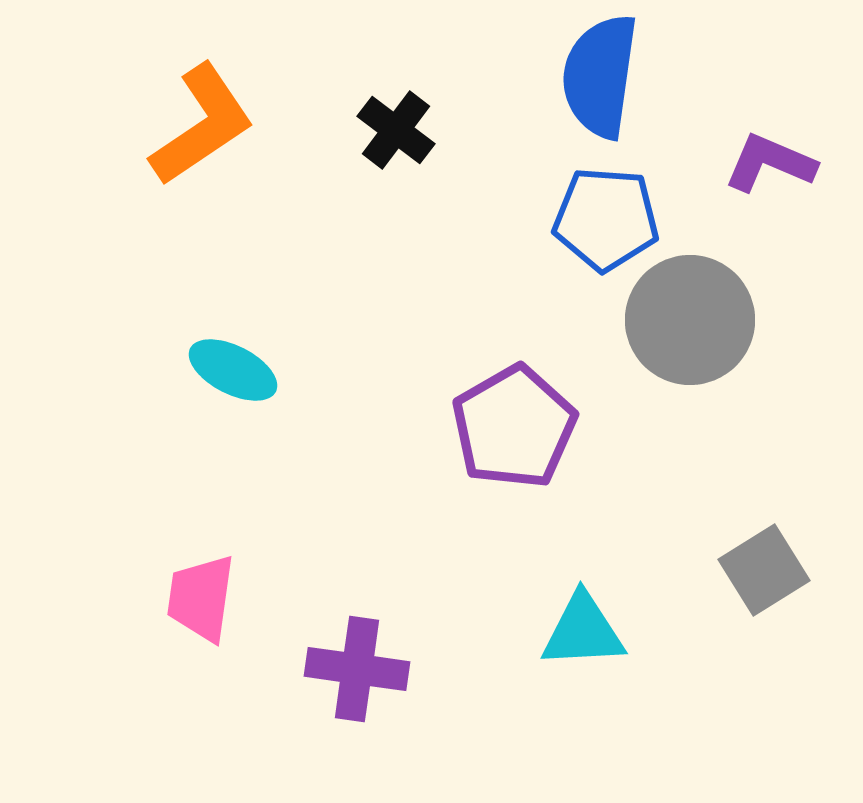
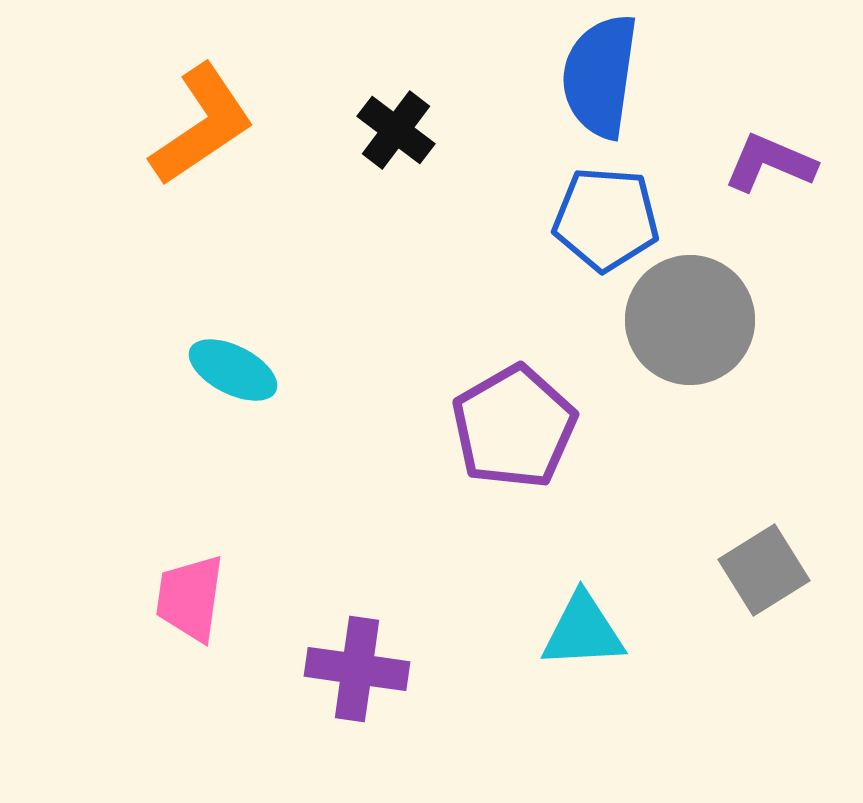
pink trapezoid: moved 11 px left
